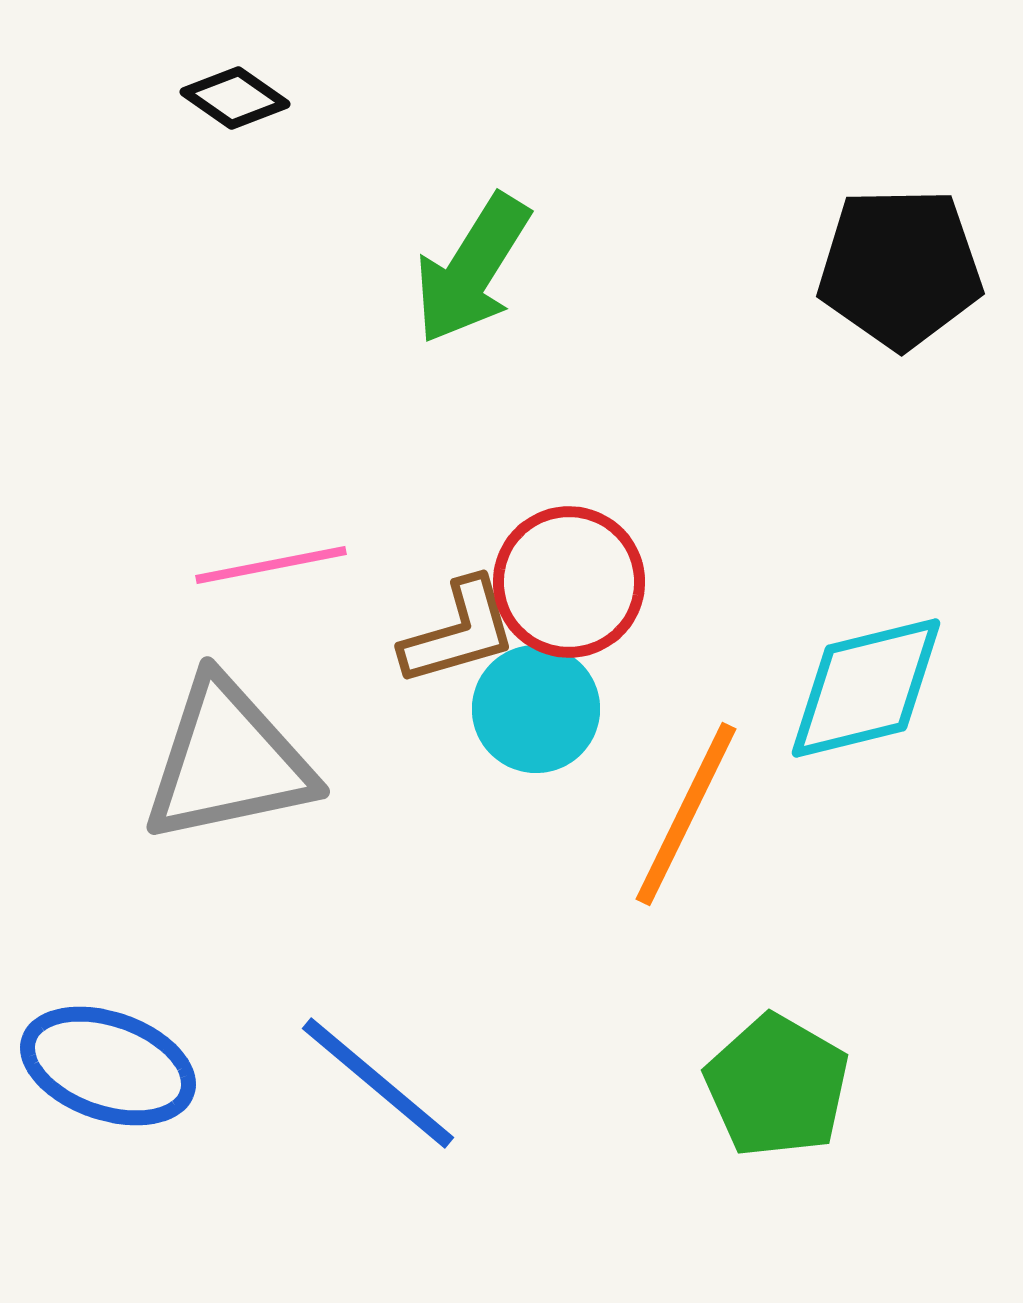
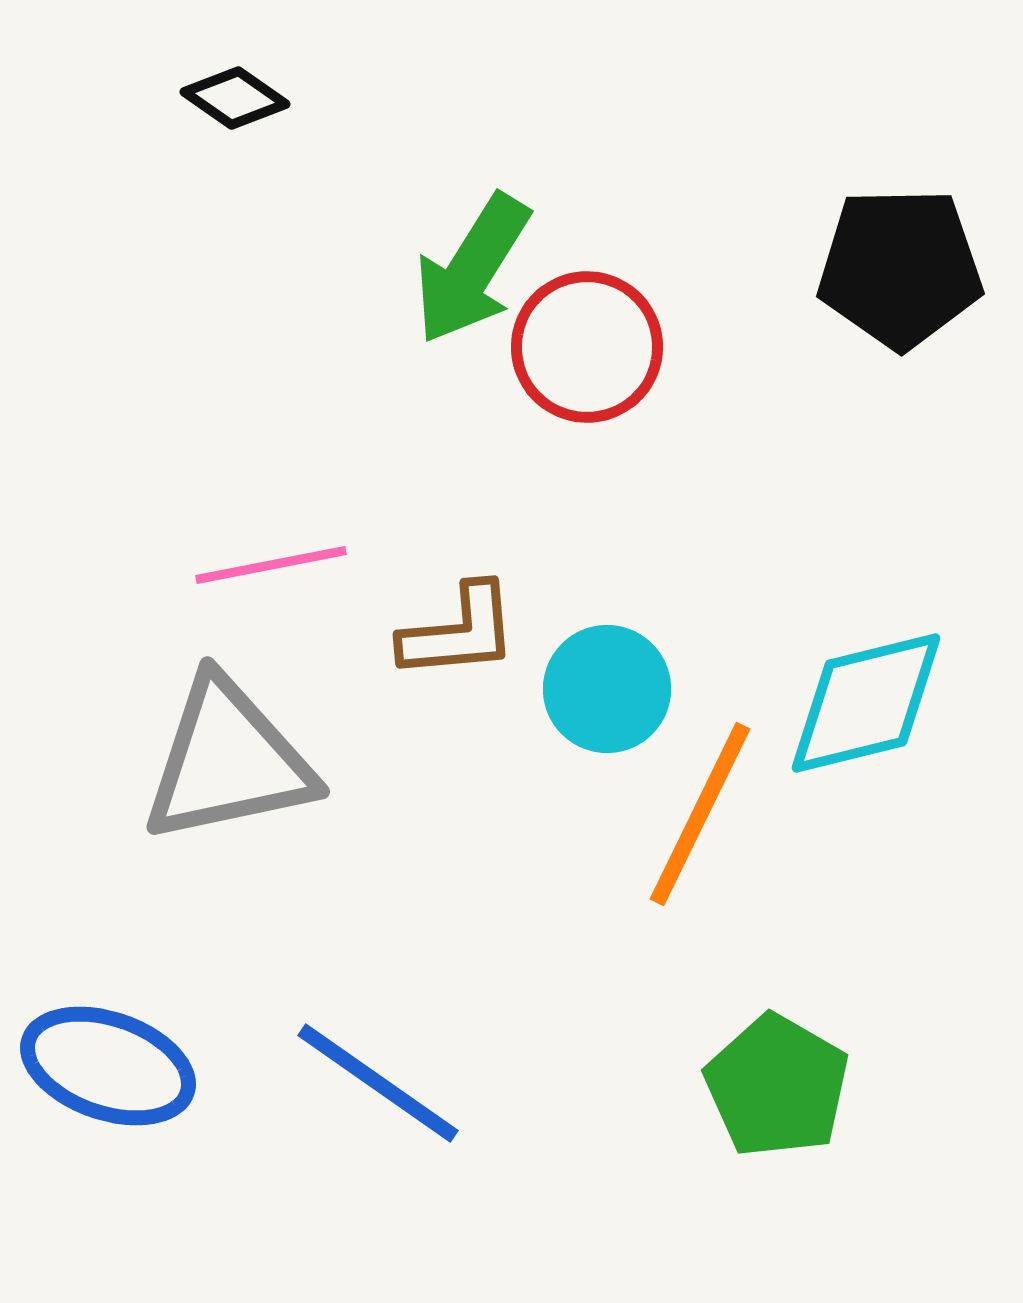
red circle: moved 18 px right, 235 px up
brown L-shape: rotated 11 degrees clockwise
cyan diamond: moved 15 px down
cyan circle: moved 71 px right, 20 px up
orange line: moved 14 px right
blue line: rotated 5 degrees counterclockwise
